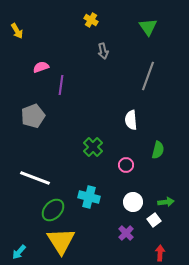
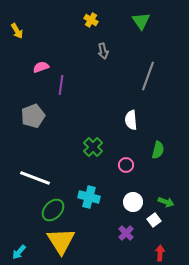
green triangle: moved 7 px left, 6 px up
green arrow: rotated 28 degrees clockwise
